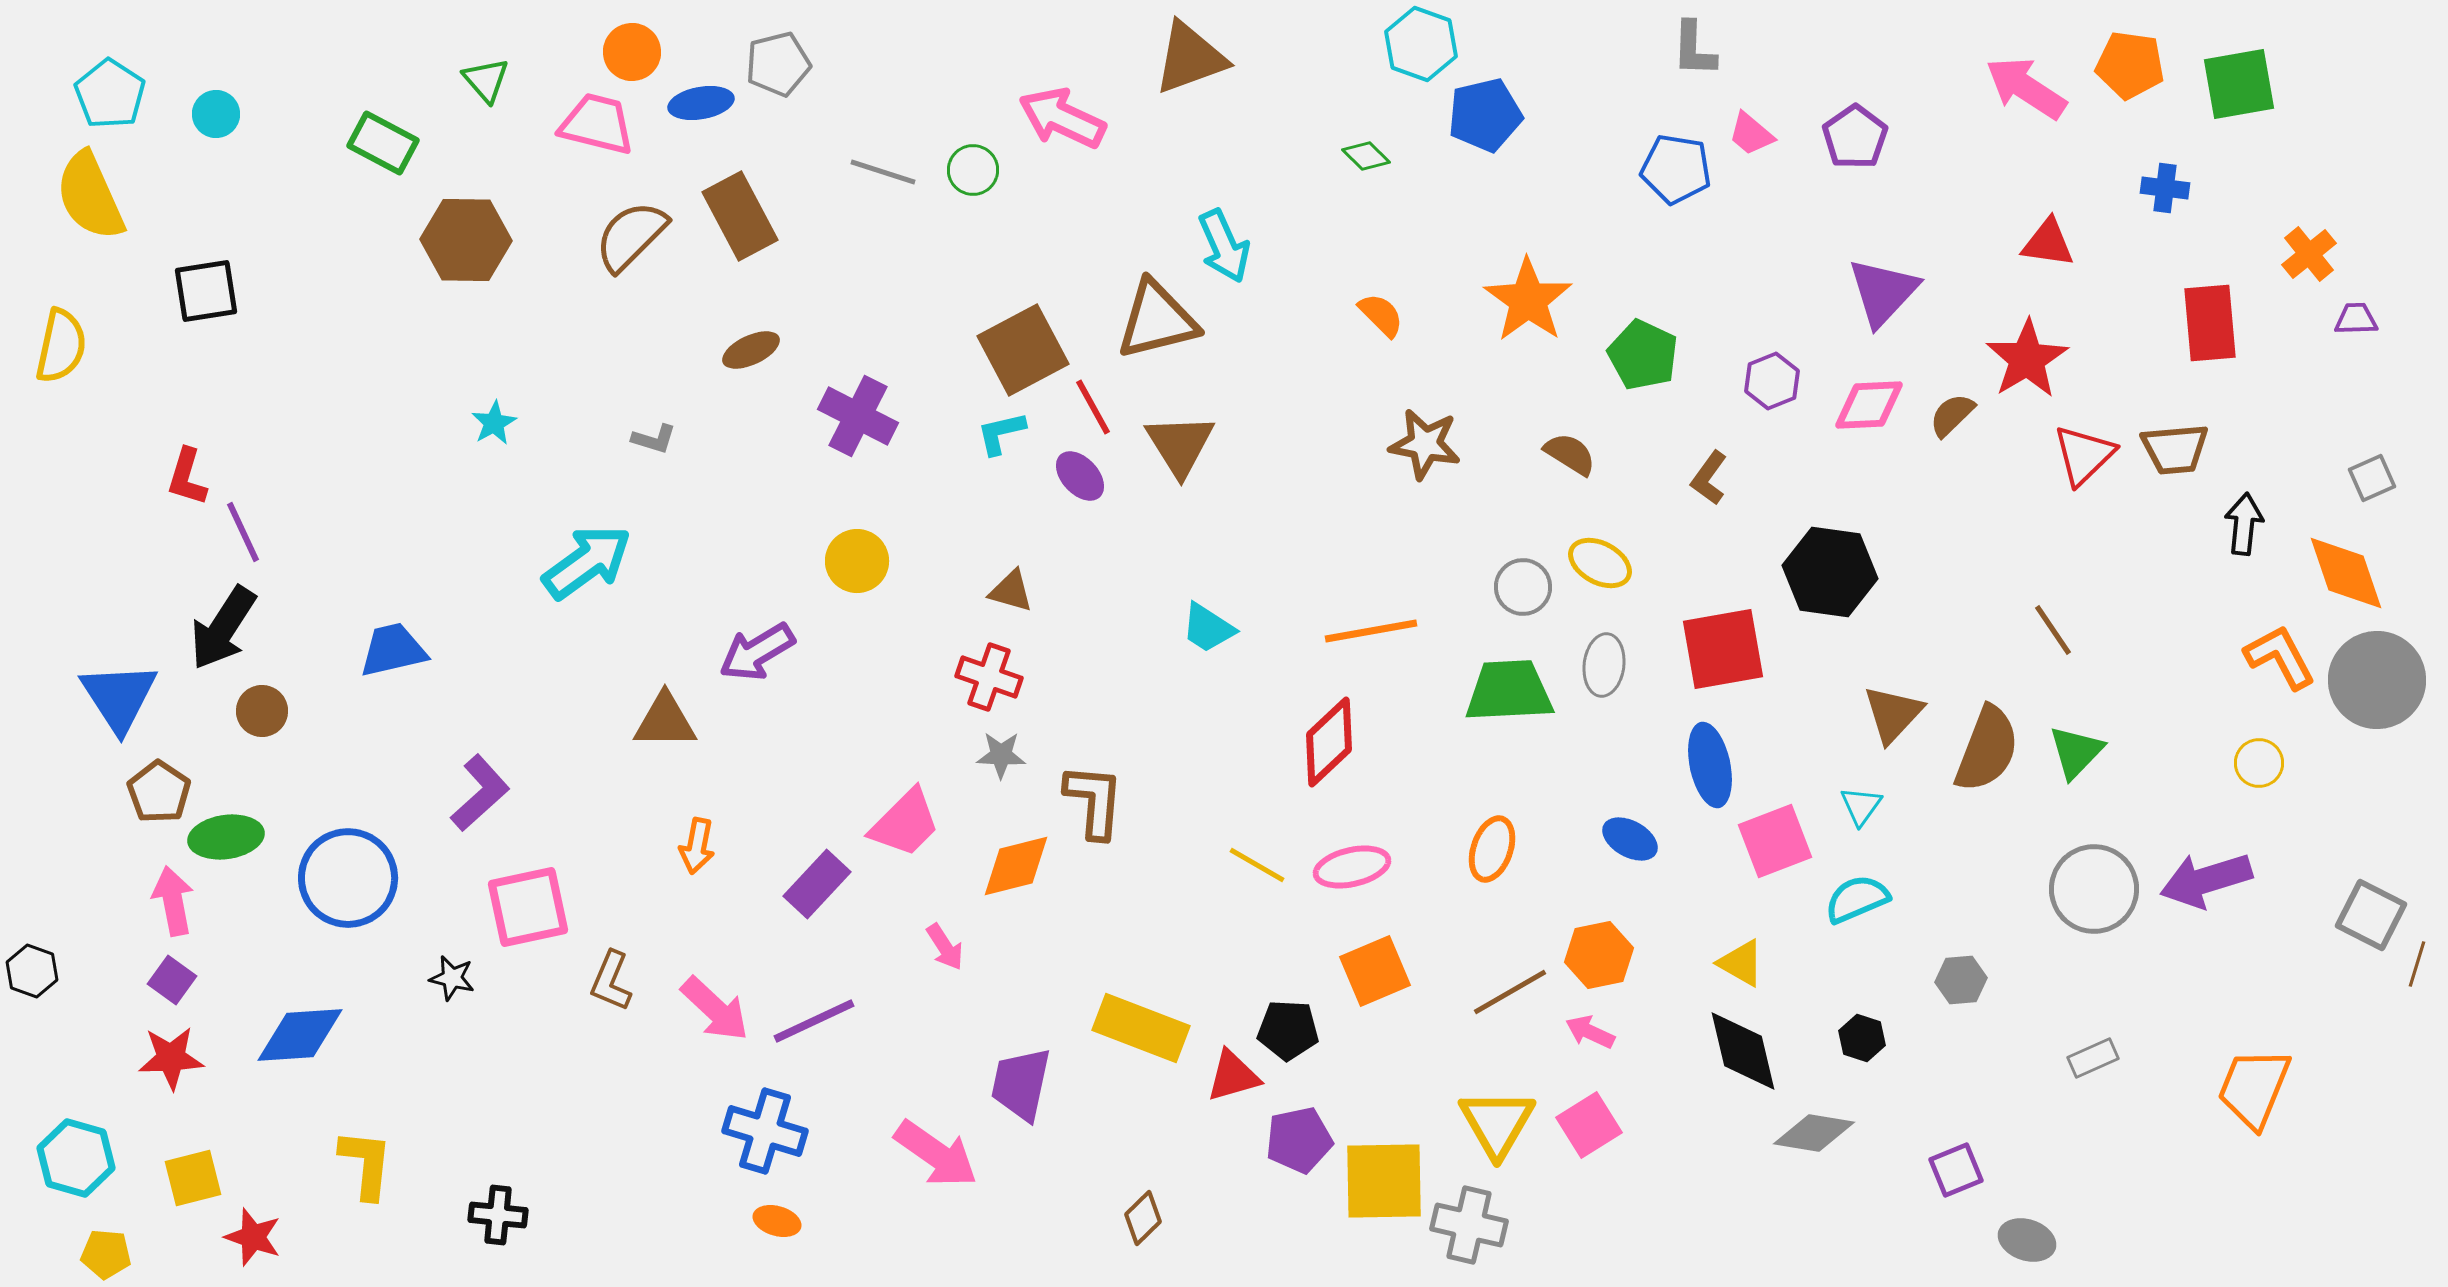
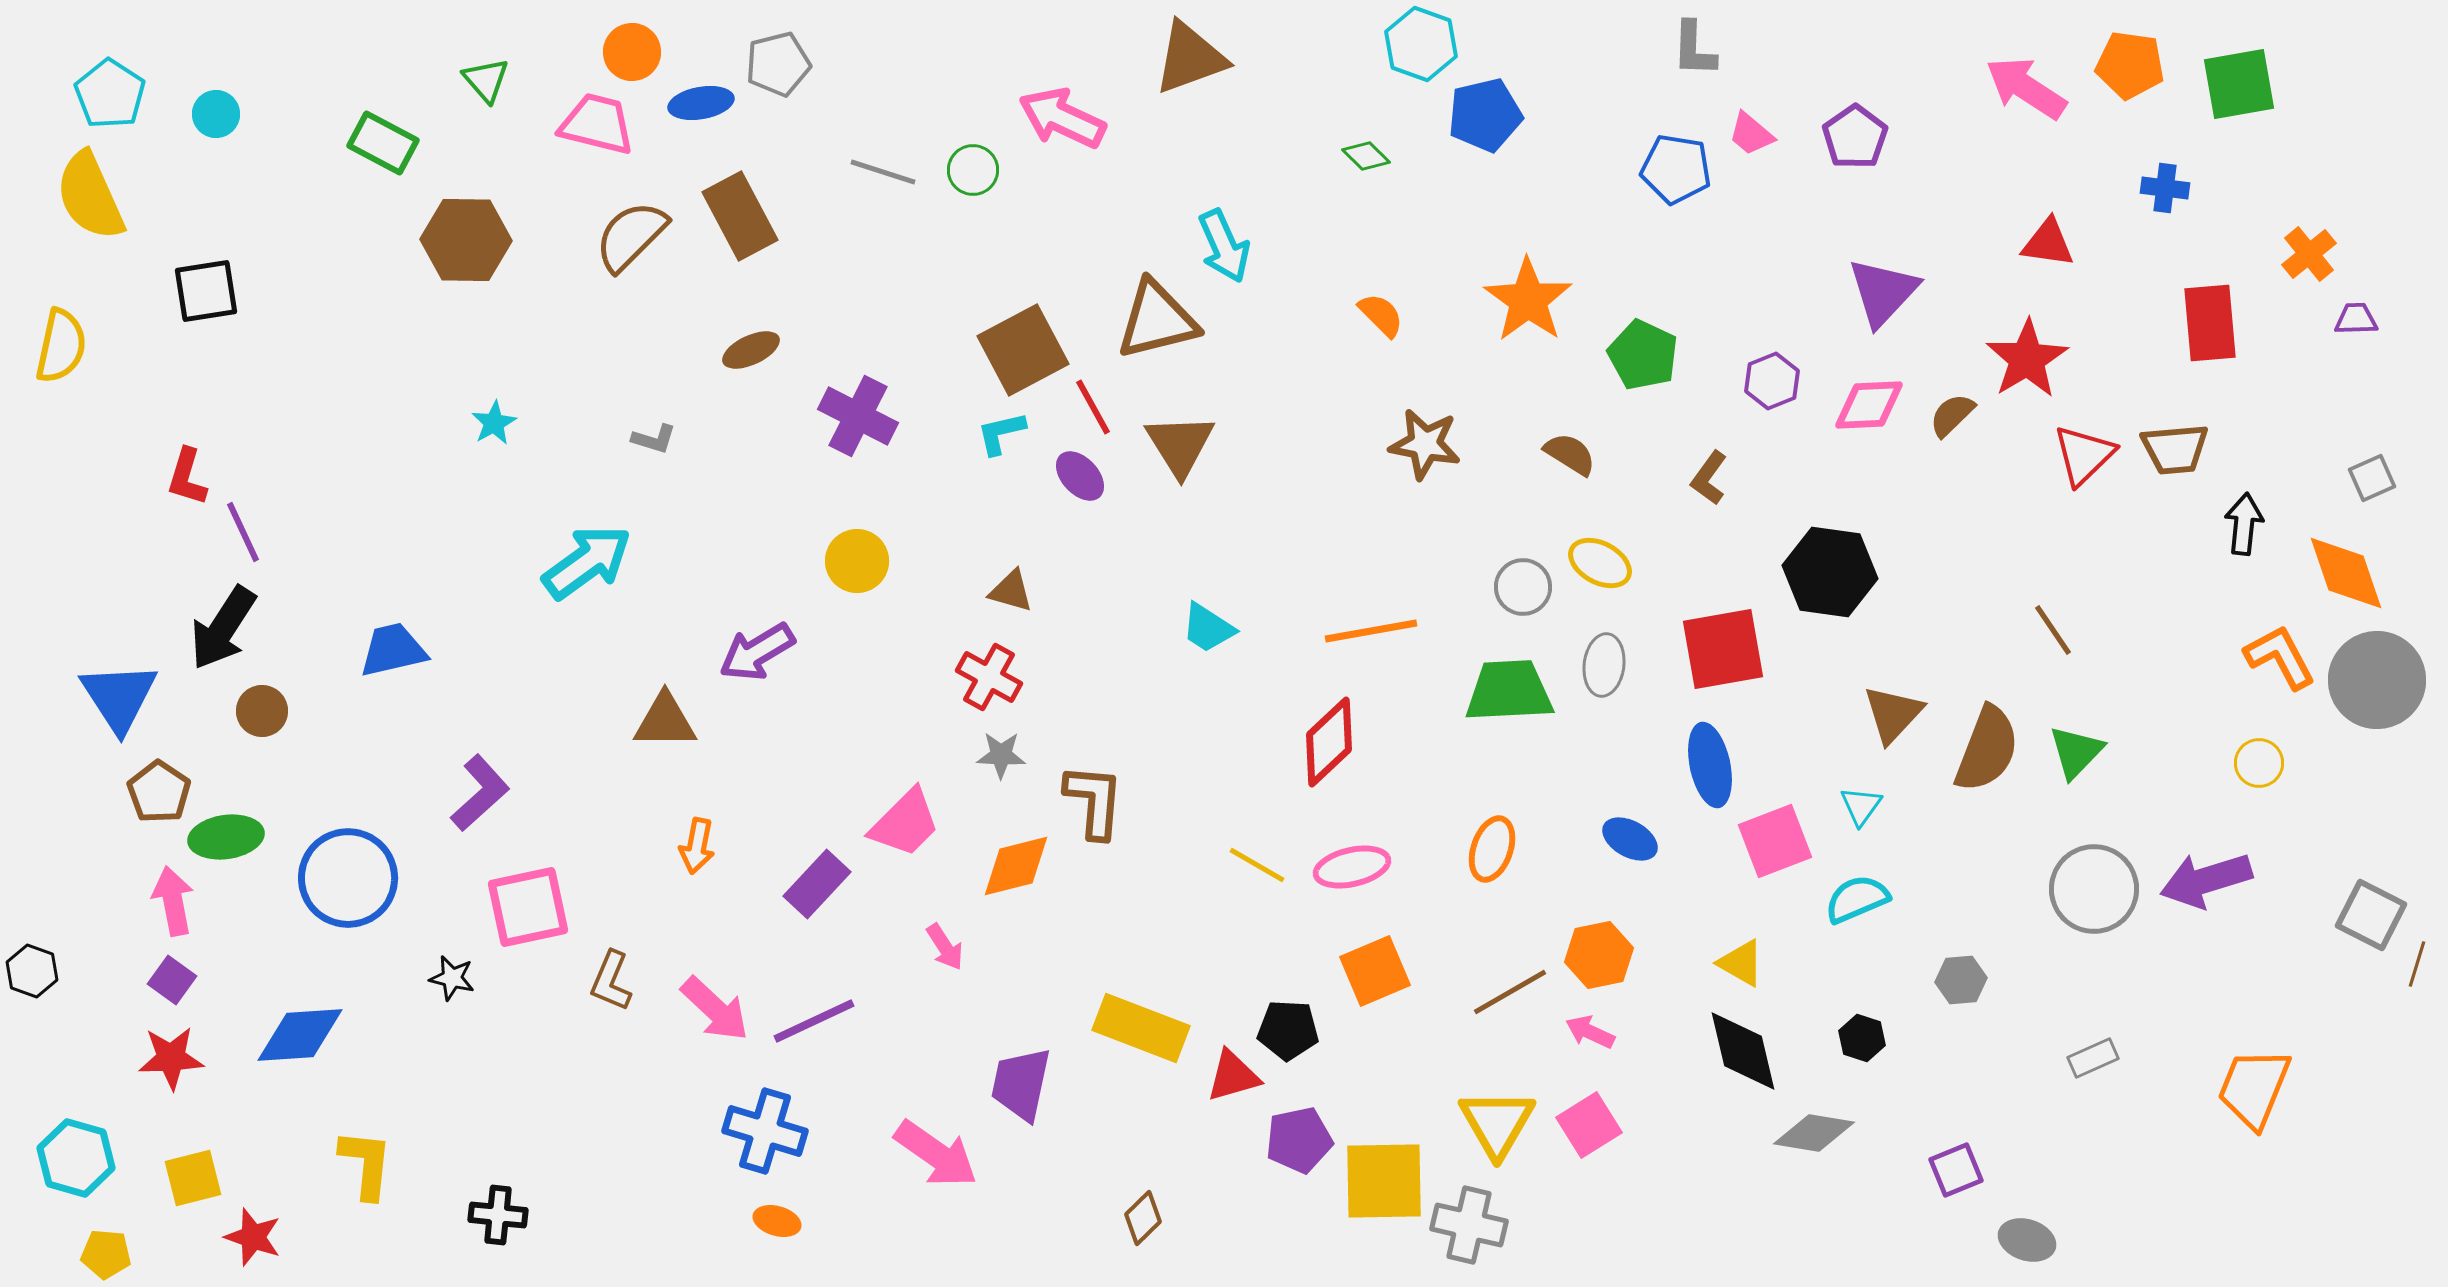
red cross at (989, 677): rotated 10 degrees clockwise
